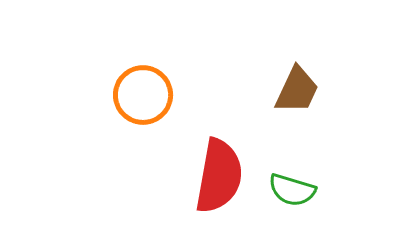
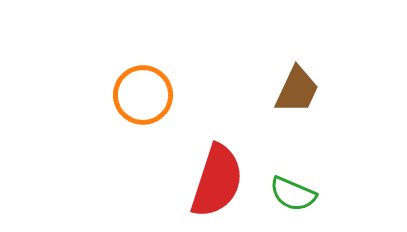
red semicircle: moved 2 px left, 5 px down; rotated 8 degrees clockwise
green semicircle: moved 1 px right, 4 px down; rotated 6 degrees clockwise
